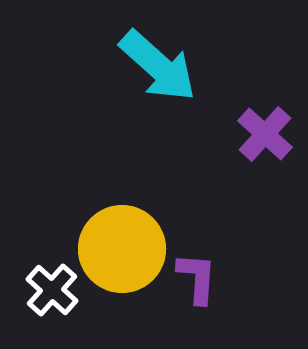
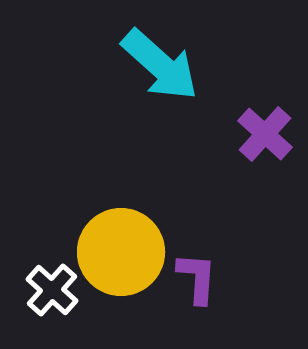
cyan arrow: moved 2 px right, 1 px up
yellow circle: moved 1 px left, 3 px down
